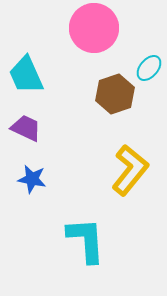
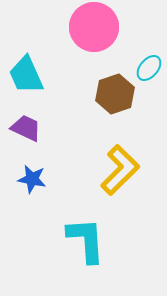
pink circle: moved 1 px up
yellow L-shape: moved 10 px left; rotated 6 degrees clockwise
